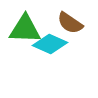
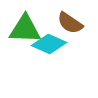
cyan diamond: moved 1 px left
